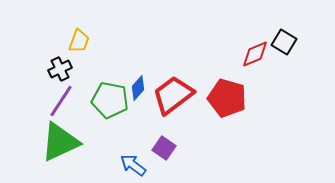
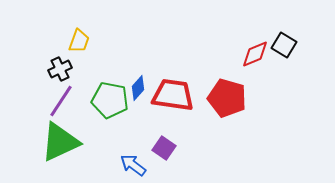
black square: moved 3 px down
red trapezoid: rotated 45 degrees clockwise
